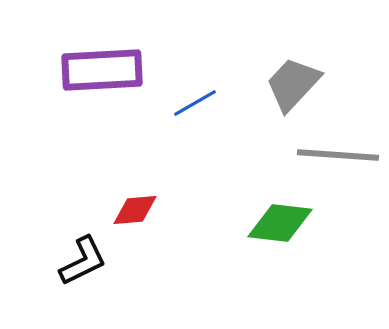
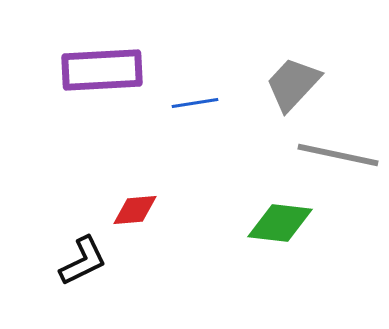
blue line: rotated 21 degrees clockwise
gray line: rotated 8 degrees clockwise
